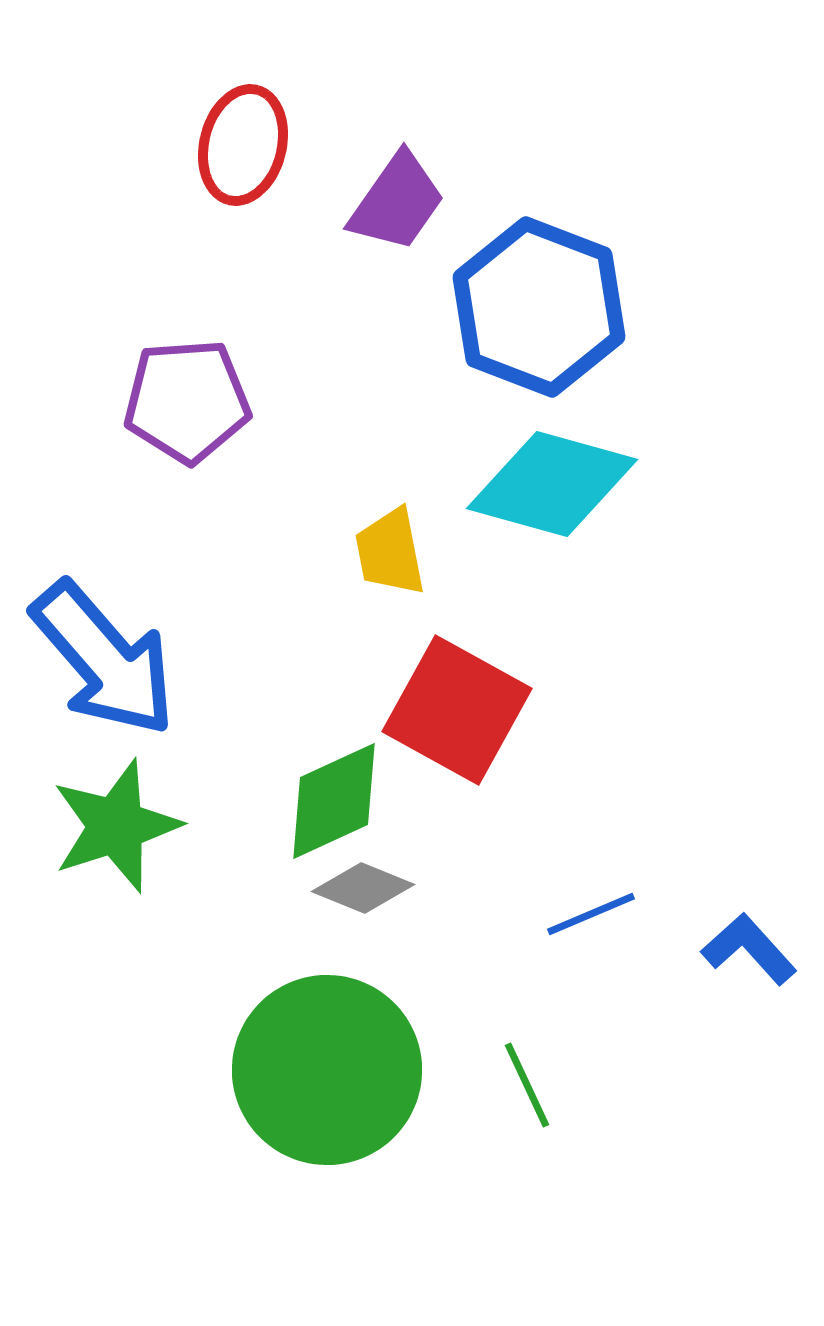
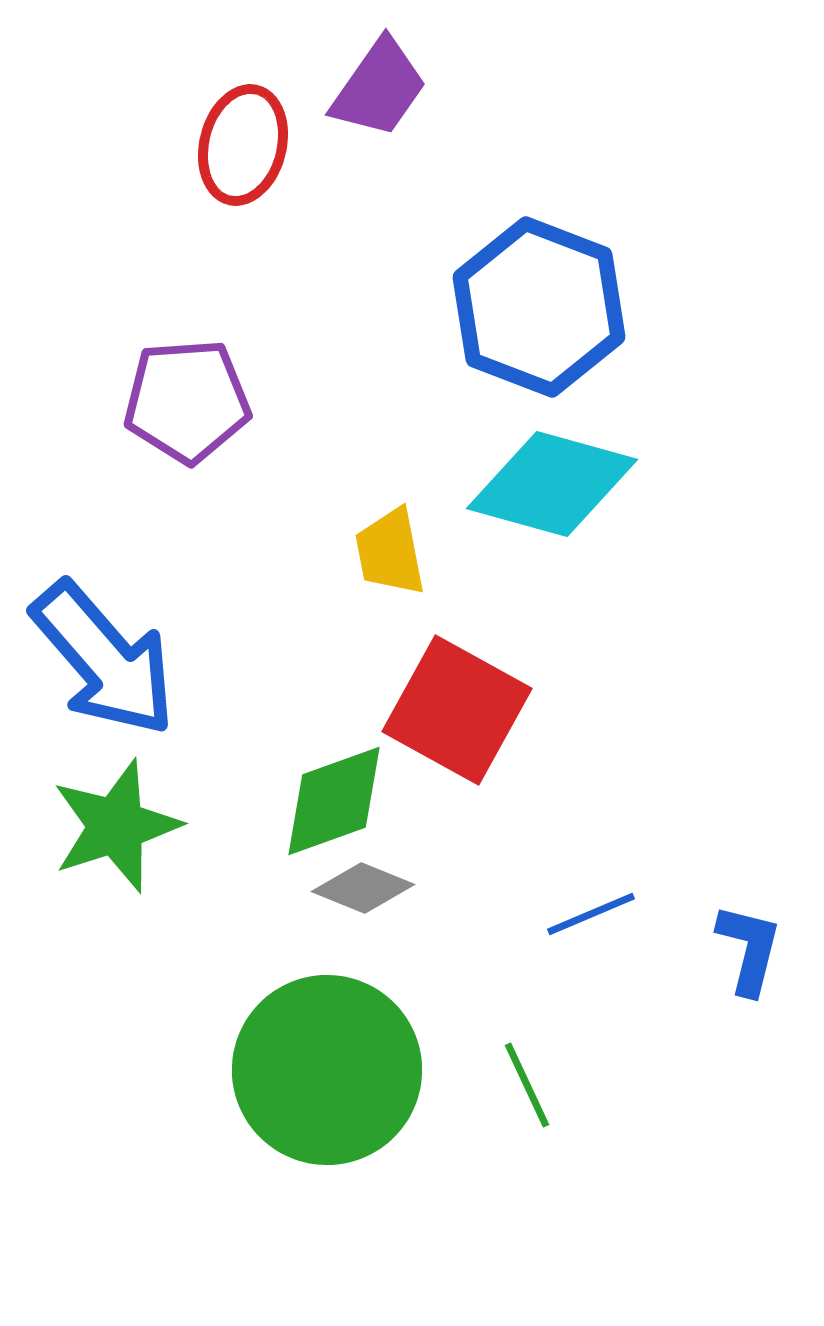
purple trapezoid: moved 18 px left, 114 px up
green diamond: rotated 5 degrees clockwise
blue L-shape: rotated 56 degrees clockwise
